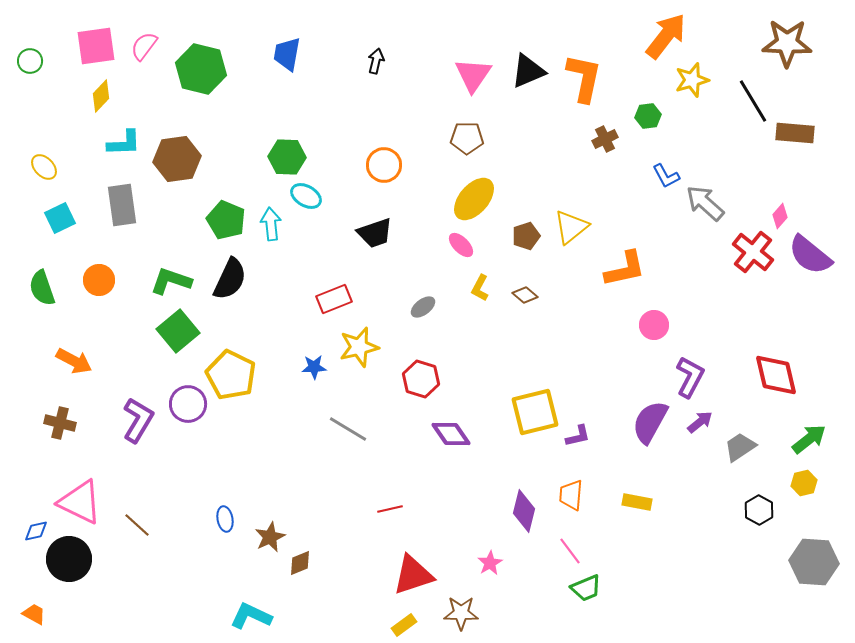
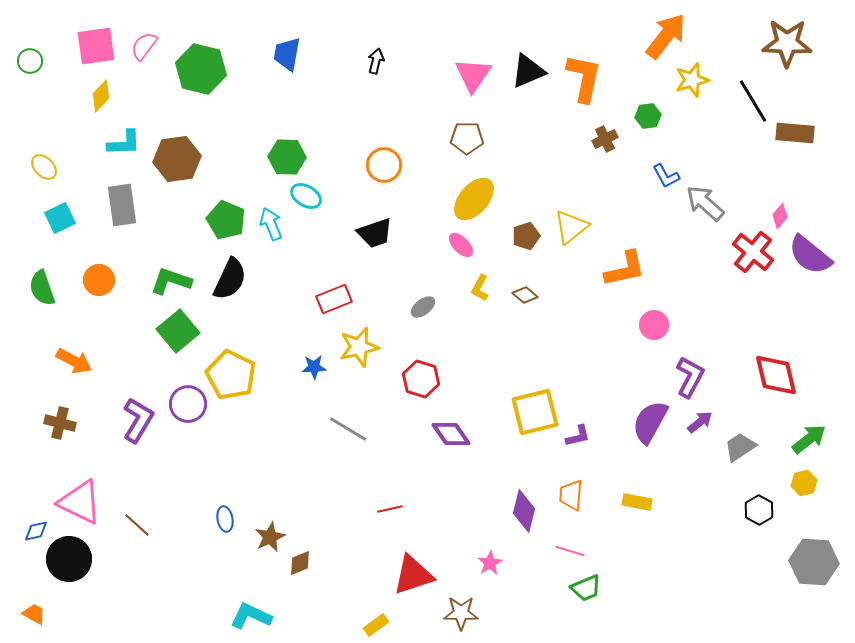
cyan arrow at (271, 224): rotated 16 degrees counterclockwise
pink line at (570, 551): rotated 36 degrees counterclockwise
yellow rectangle at (404, 625): moved 28 px left
